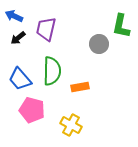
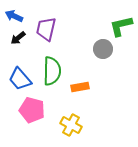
green L-shape: rotated 65 degrees clockwise
gray circle: moved 4 px right, 5 px down
